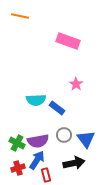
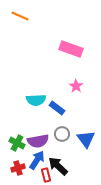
orange line: rotated 12 degrees clockwise
pink rectangle: moved 3 px right, 8 px down
pink star: moved 2 px down
gray circle: moved 2 px left, 1 px up
black arrow: moved 16 px left, 3 px down; rotated 125 degrees counterclockwise
